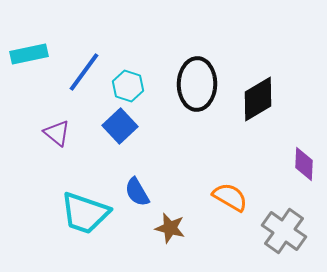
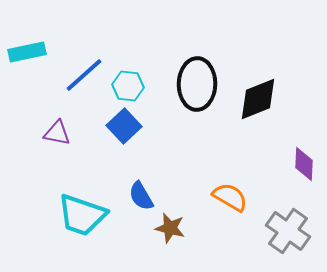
cyan rectangle: moved 2 px left, 2 px up
blue line: moved 3 px down; rotated 12 degrees clockwise
cyan hexagon: rotated 12 degrees counterclockwise
black diamond: rotated 9 degrees clockwise
blue square: moved 4 px right
purple triangle: rotated 28 degrees counterclockwise
blue semicircle: moved 4 px right, 4 px down
cyan trapezoid: moved 3 px left, 2 px down
gray cross: moved 4 px right
